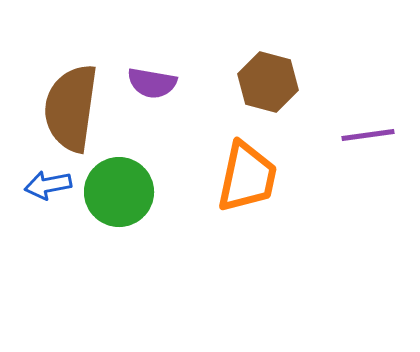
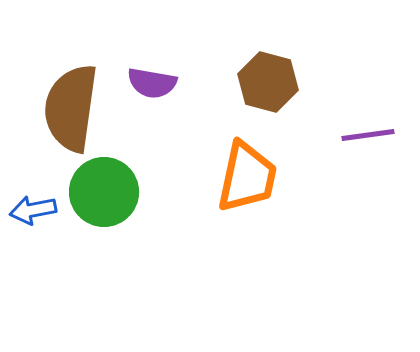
blue arrow: moved 15 px left, 25 px down
green circle: moved 15 px left
